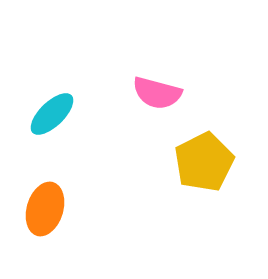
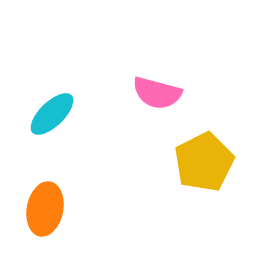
orange ellipse: rotated 6 degrees counterclockwise
